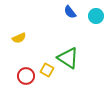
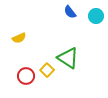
yellow square: rotated 16 degrees clockwise
